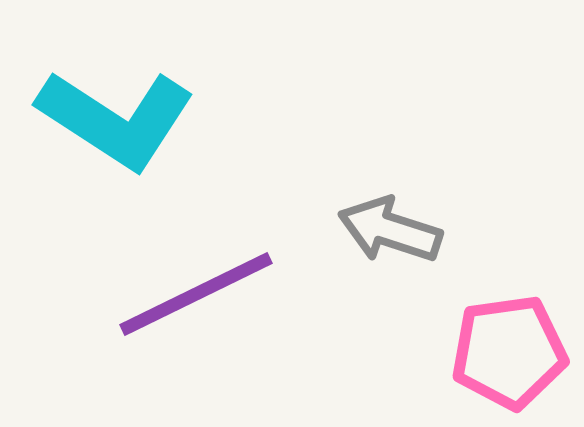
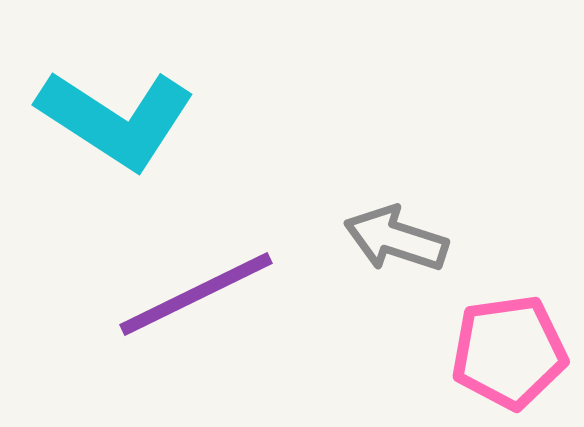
gray arrow: moved 6 px right, 9 px down
